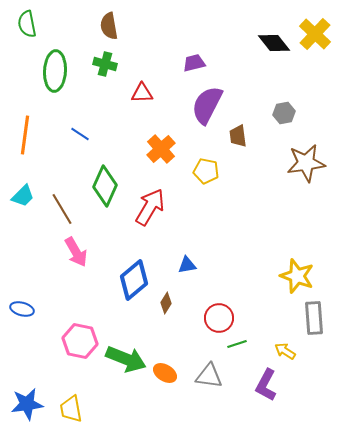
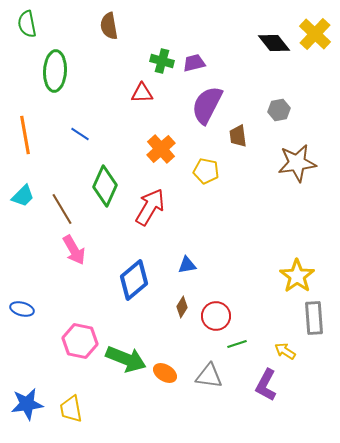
green cross: moved 57 px right, 3 px up
gray hexagon: moved 5 px left, 3 px up
orange line: rotated 18 degrees counterclockwise
brown star: moved 9 px left
pink arrow: moved 2 px left, 2 px up
yellow star: rotated 16 degrees clockwise
brown diamond: moved 16 px right, 4 px down
red circle: moved 3 px left, 2 px up
